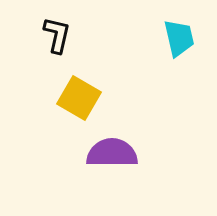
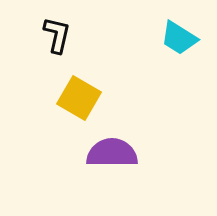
cyan trapezoid: rotated 135 degrees clockwise
